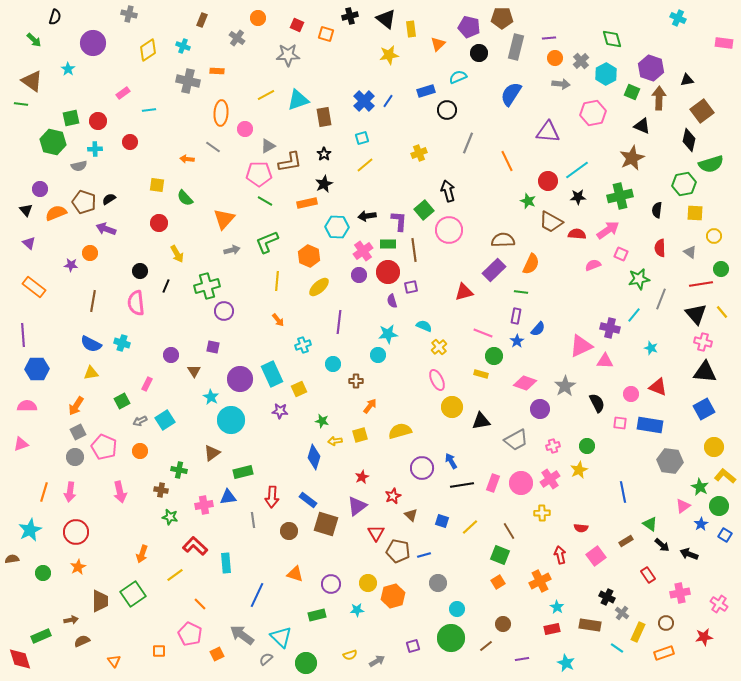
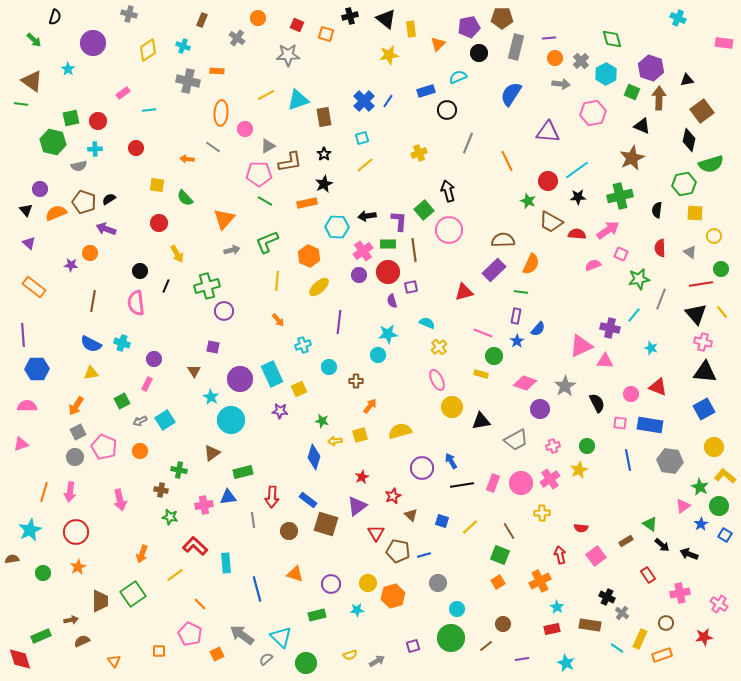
purple pentagon at (469, 27): rotated 25 degrees counterclockwise
red circle at (130, 142): moved 6 px right, 6 px down
cyan semicircle at (424, 326): moved 3 px right, 3 px up
purple circle at (171, 355): moved 17 px left, 4 px down
cyan circle at (333, 364): moved 4 px left, 3 px down
pink arrow at (120, 492): moved 8 px down
blue line at (623, 492): moved 5 px right, 32 px up
blue line at (257, 595): moved 6 px up; rotated 40 degrees counterclockwise
yellow rectangle at (638, 632): moved 2 px right, 7 px down
orange rectangle at (664, 653): moved 2 px left, 2 px down
